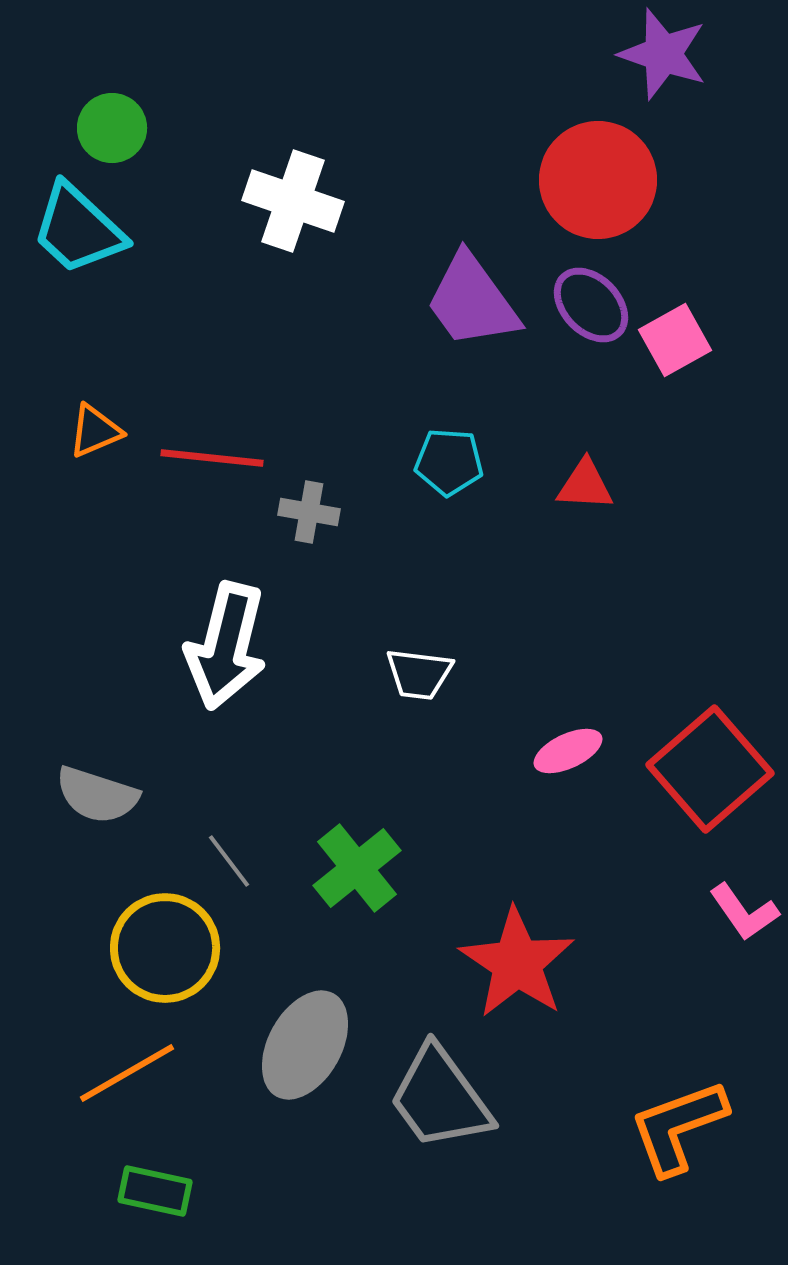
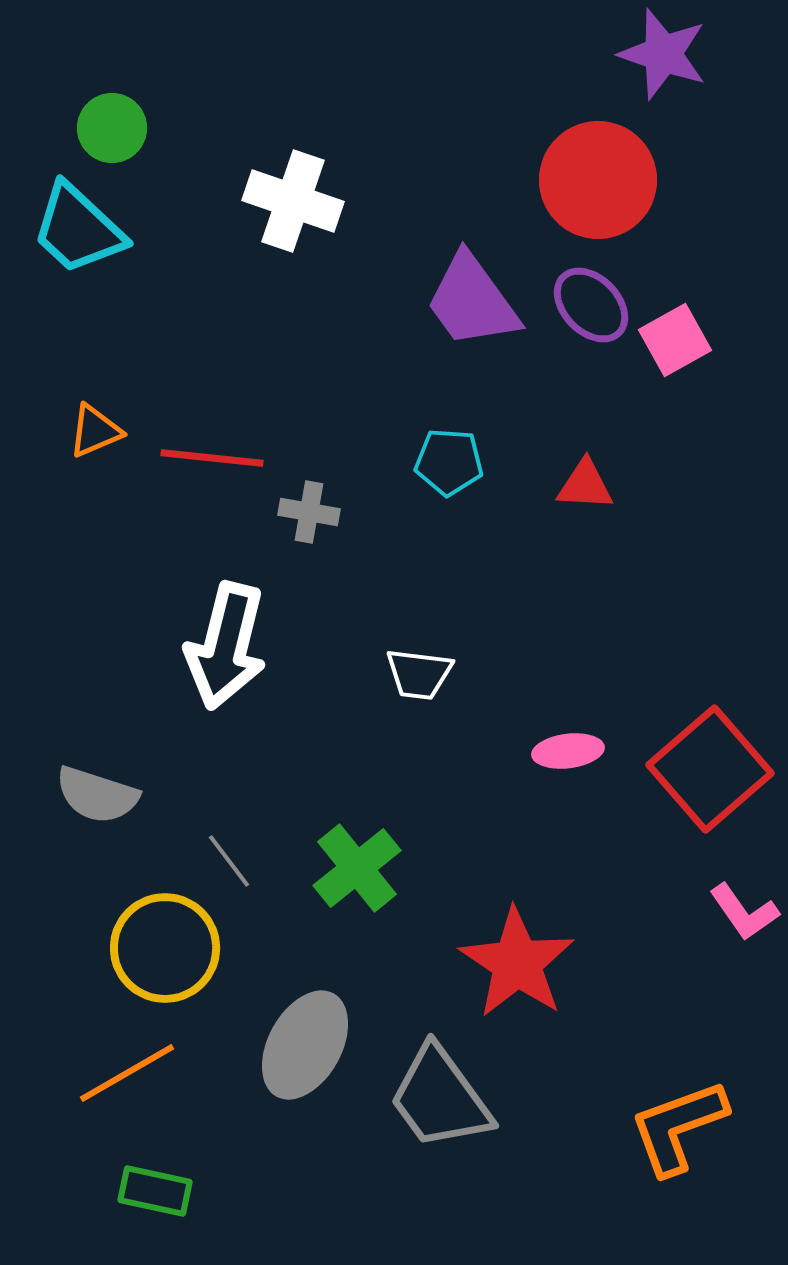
pink ellipse: rotated 18 degrees clockwise
